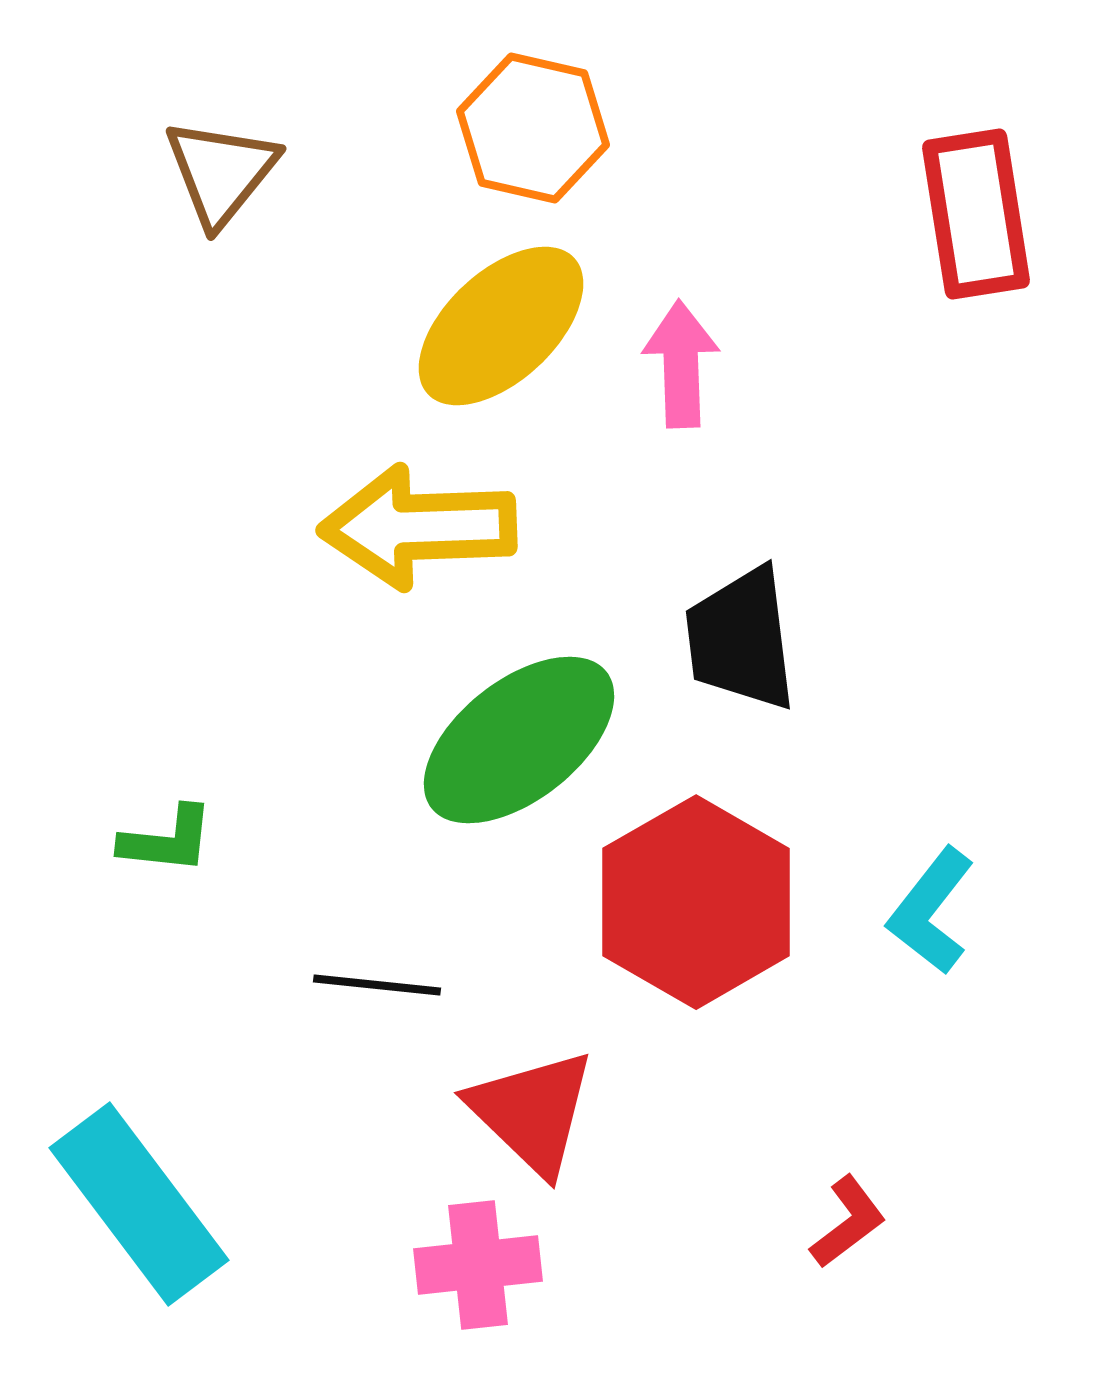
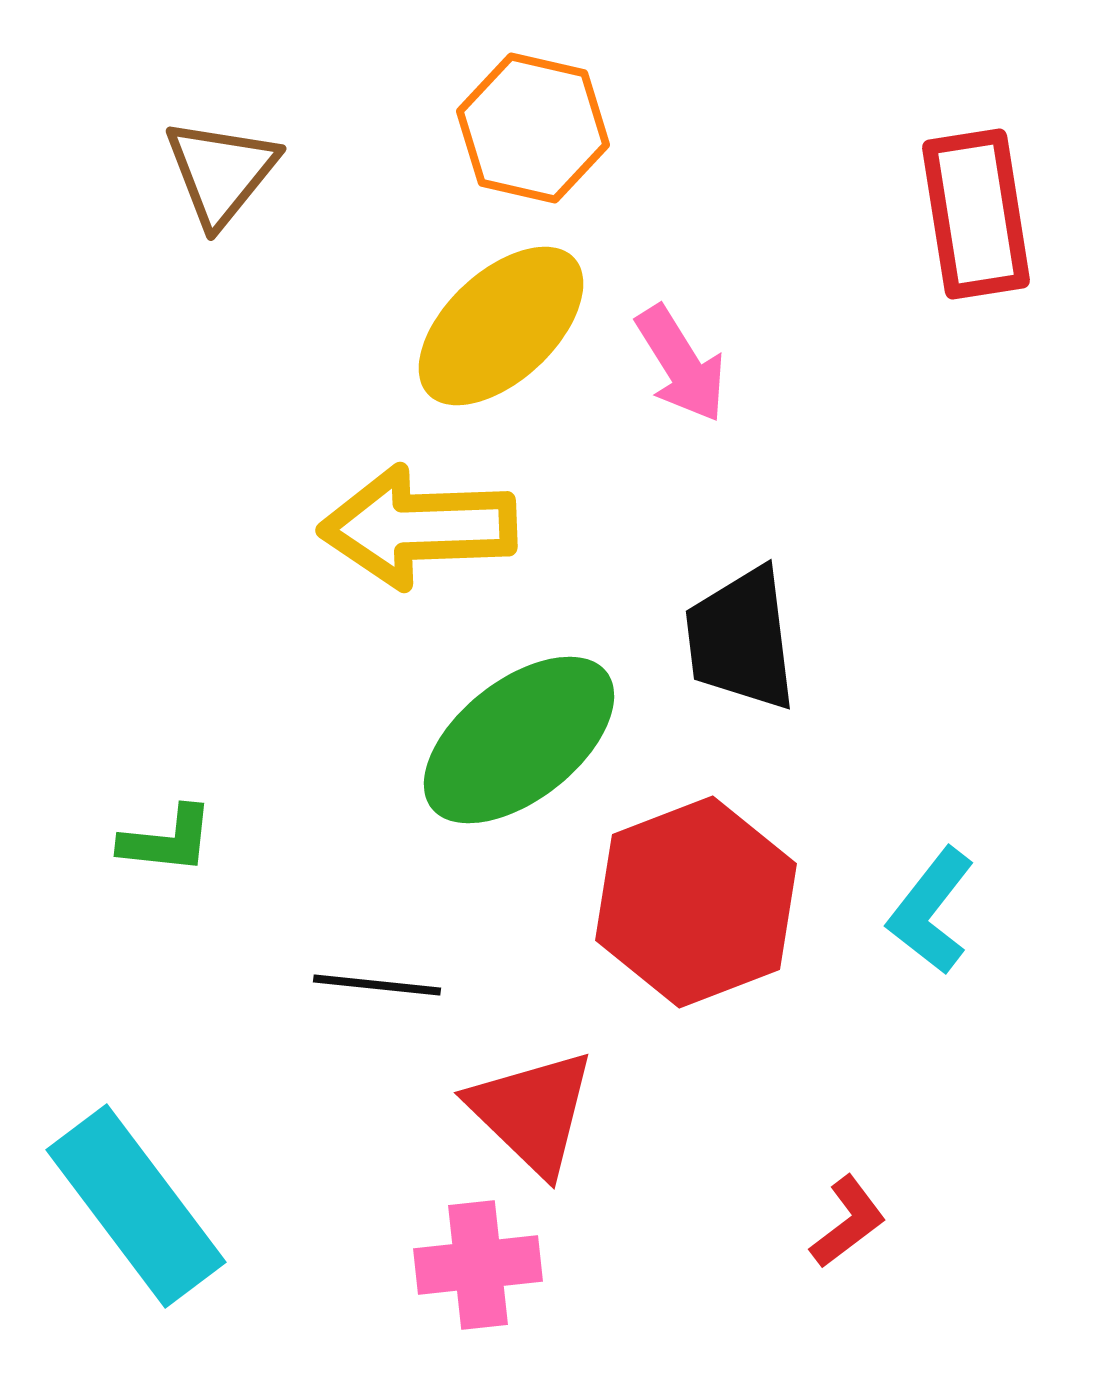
pink arrow: rotated 150 degrees clockwise
red hexagon: rotated 9 degrees clockwise
cyan rectangle: moved 3 px left, 2 px down
